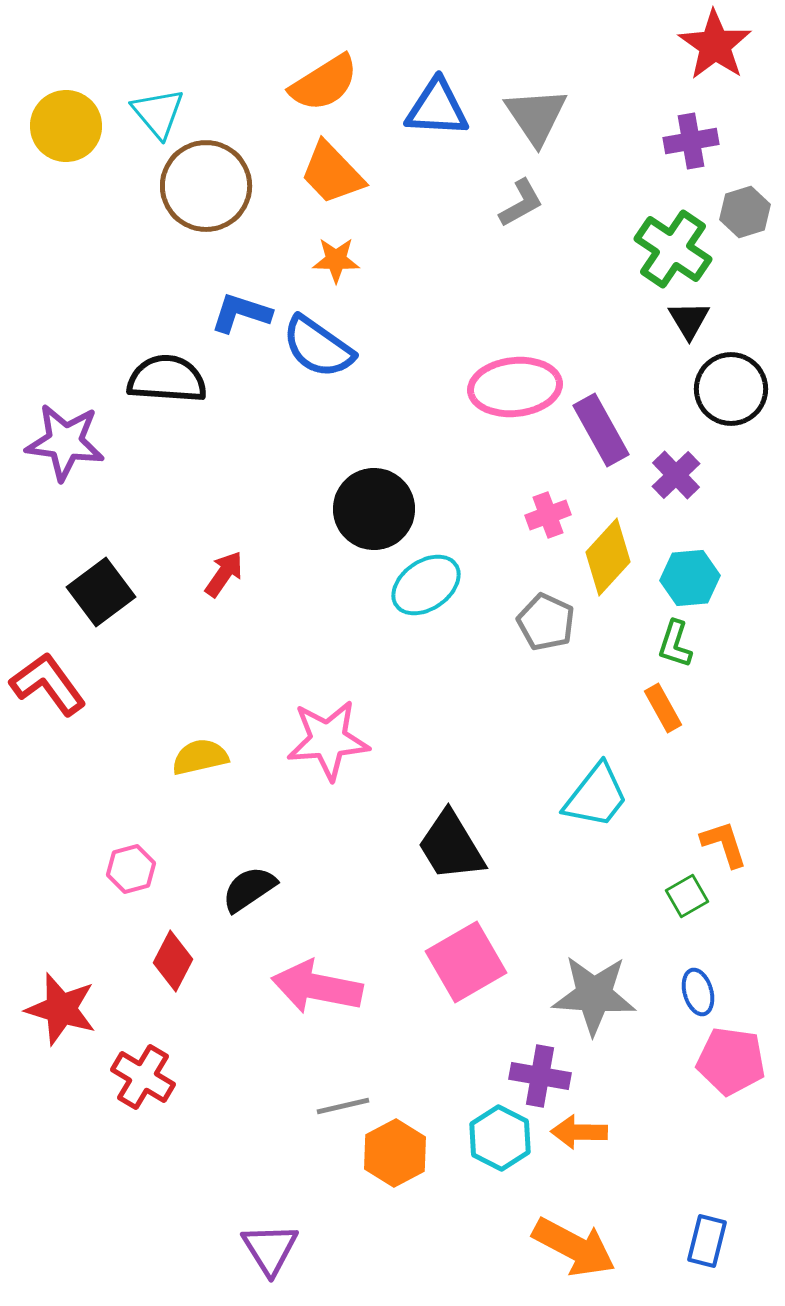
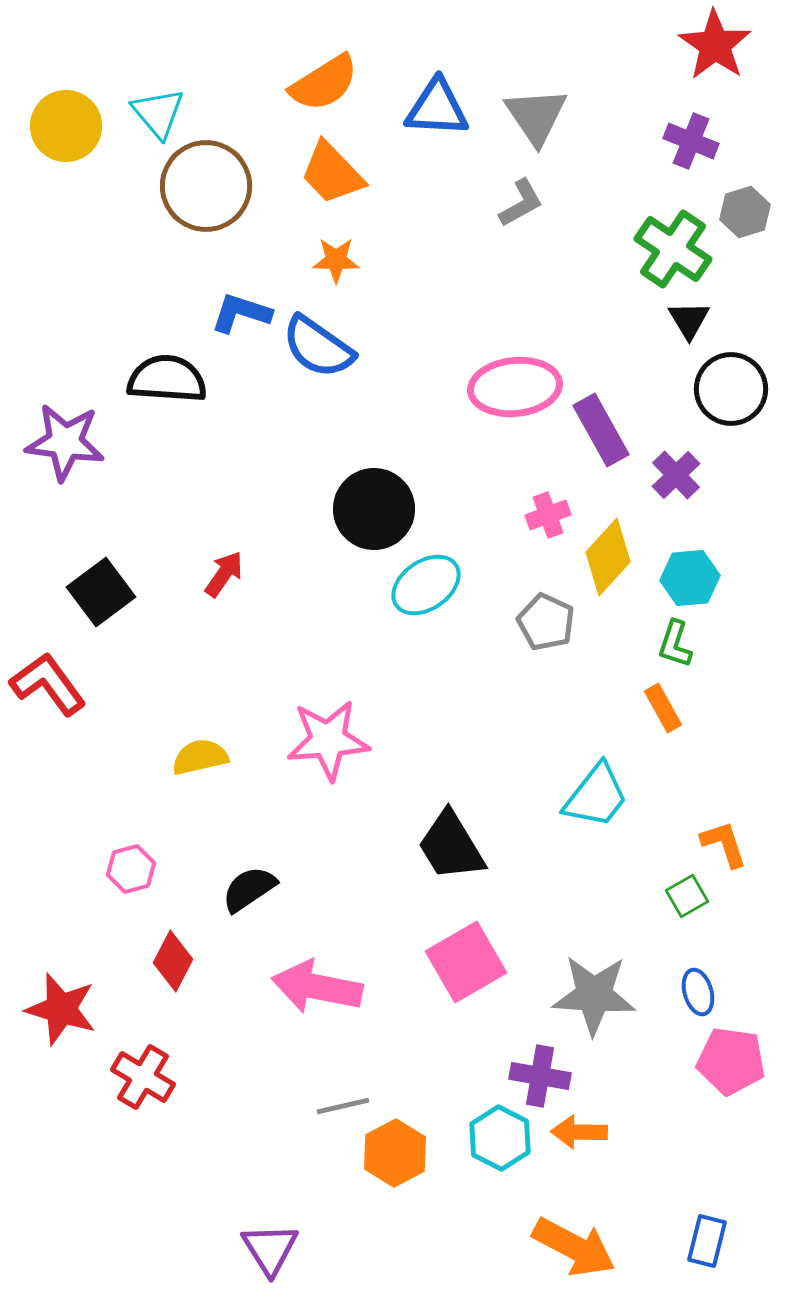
purple cross at (691, 141): rotated 32 degrees clockwise
